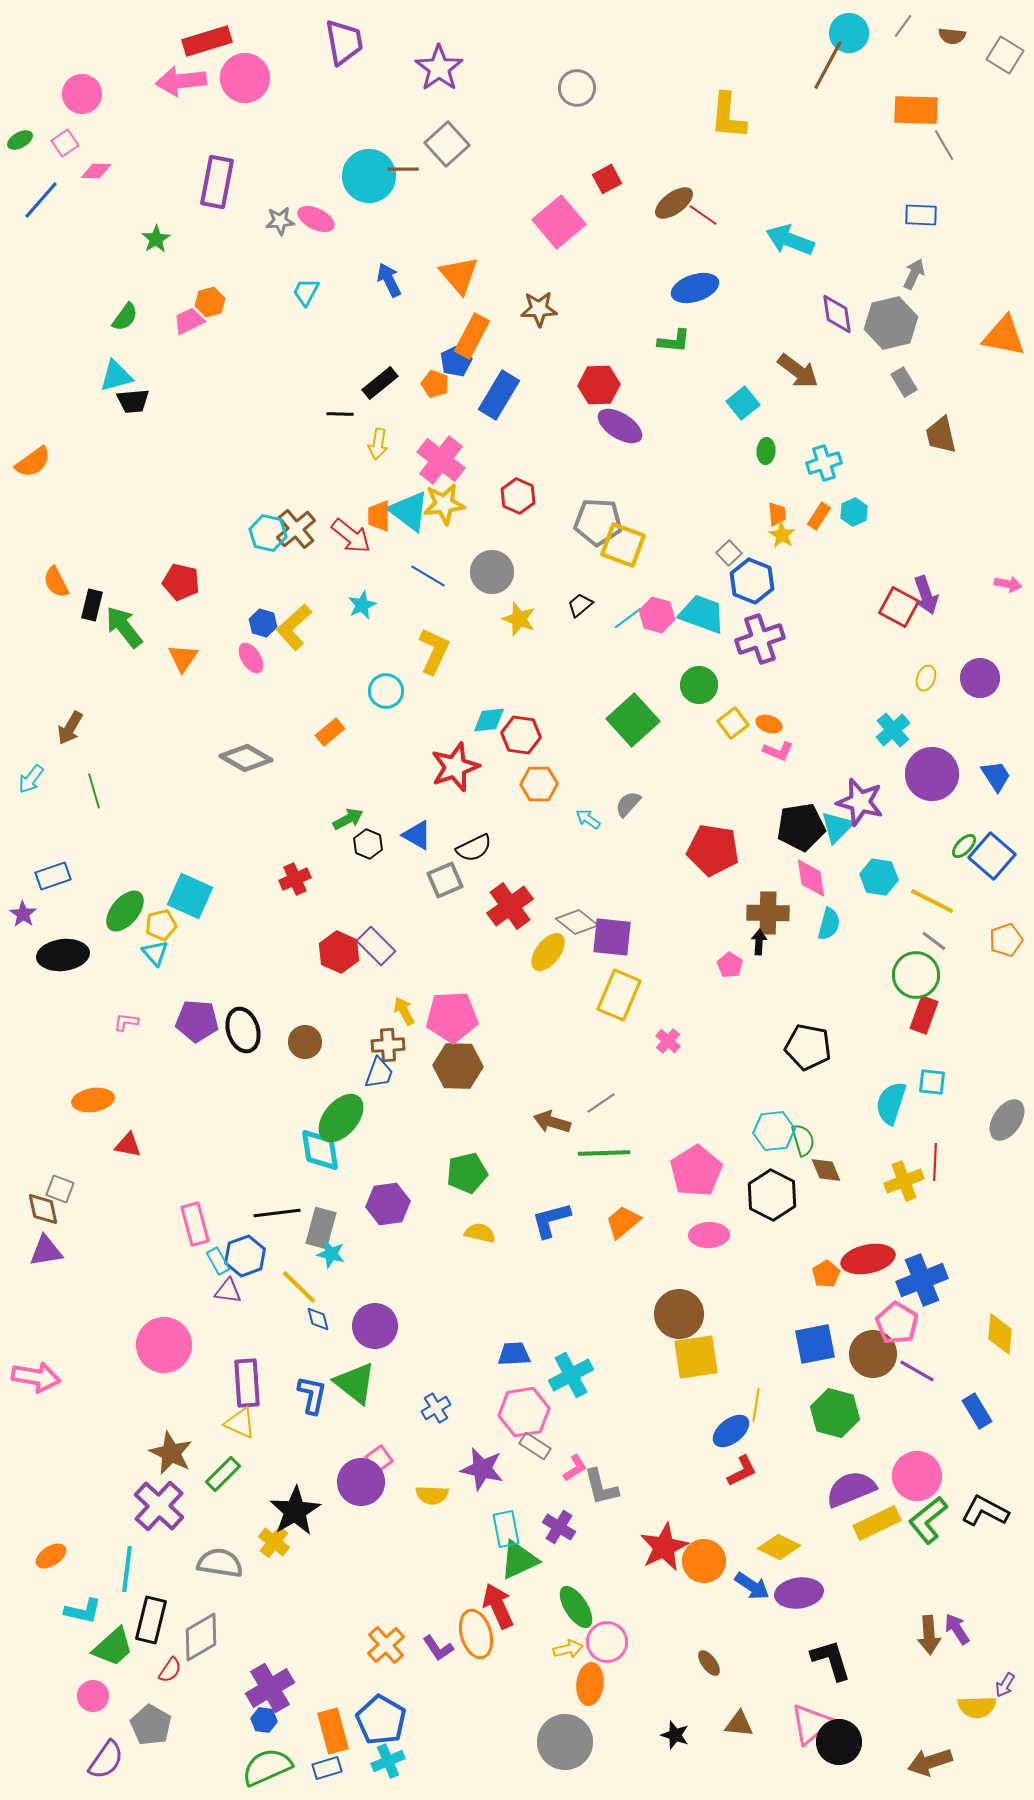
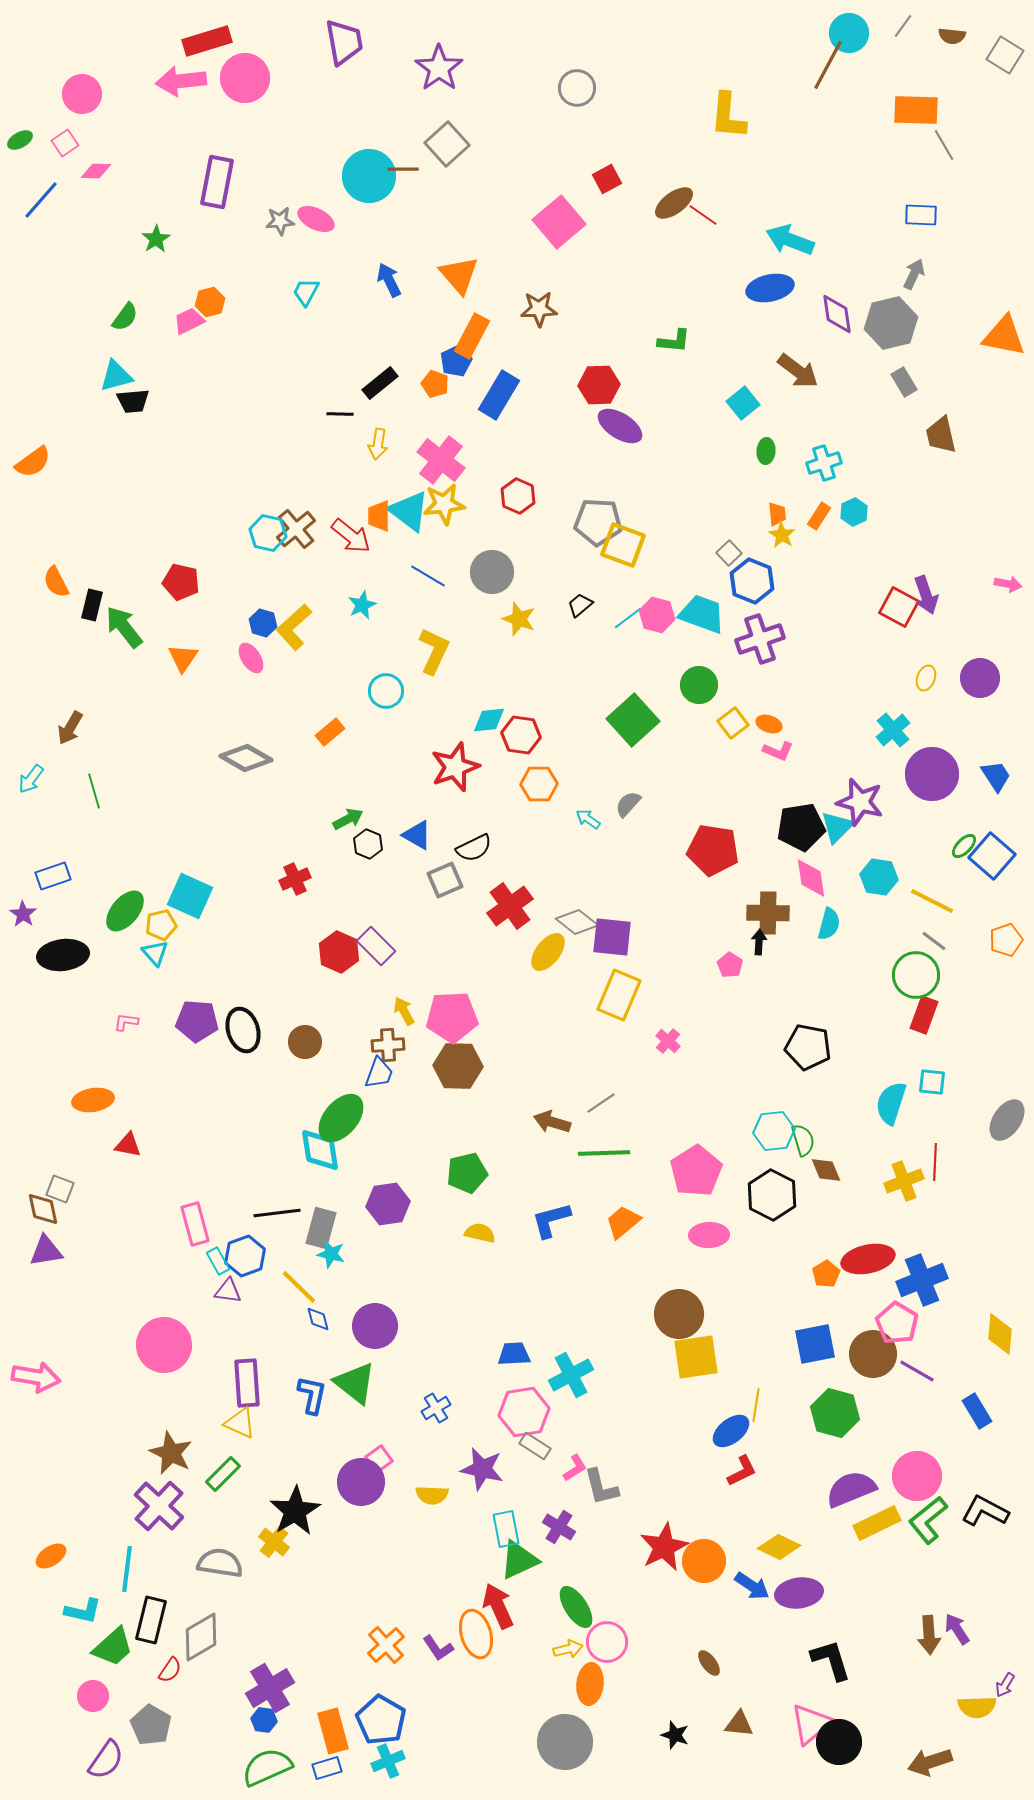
blue ellipse at (695, 288): moved 75 px right; rotated 6 degrees clockwise
